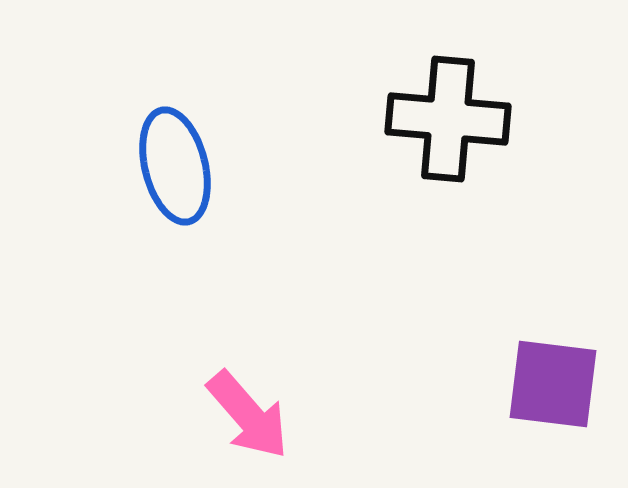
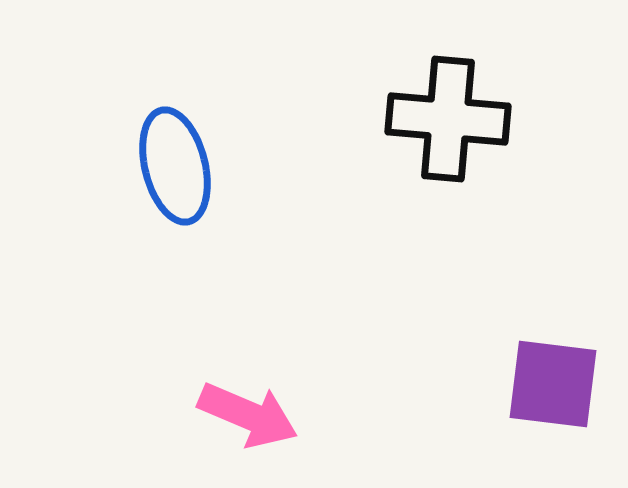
pink arrow: rotated 26 degrees counterclockwise
